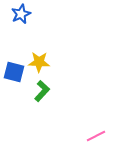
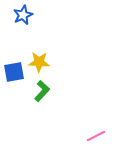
blue star: moved 2 px right, 1 px down
blue square: rotated 25 degrees counterclockwise
